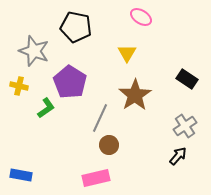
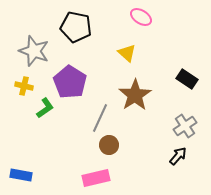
yellow triangle: rotated 18 degrees counterclockwise
yellow cross: moved 5 px right
green L-shape: moved 1 px left
